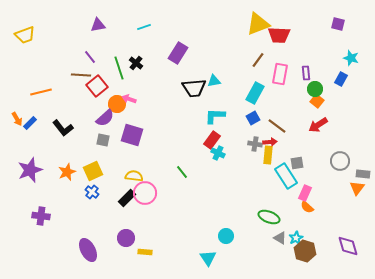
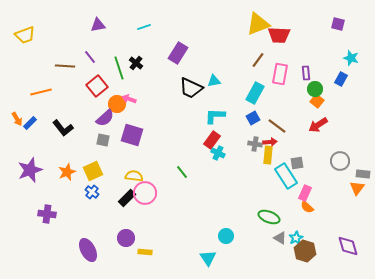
brown line at (81, 75): moved 16 px left, 9 px up
black trapezoid at (194, 88): moved 3 px left; rotated 30 degrees clockwise
purple cross at (41, 216): moved 6 px right, 2 px up
